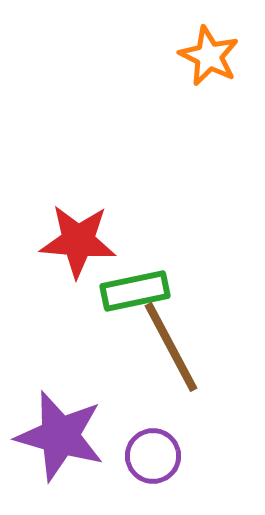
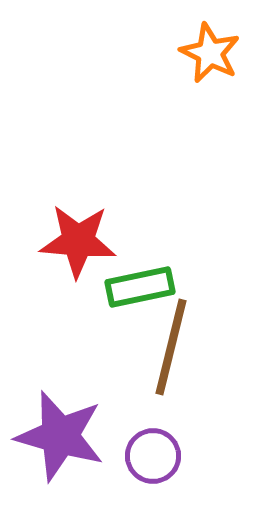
orange star: moved 1 px right, 3 px up
green rectangle: moved 5 px right, 4 px up
brown line: rotated 42 degrees clockwise
